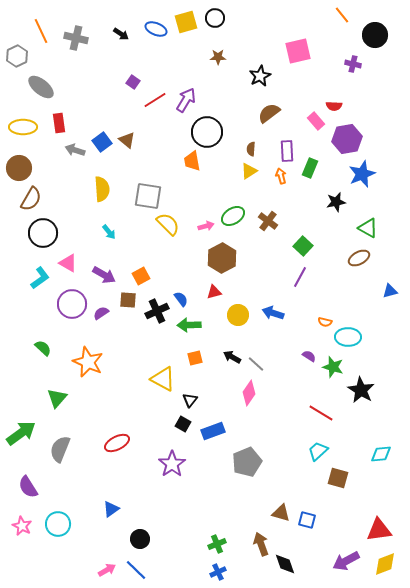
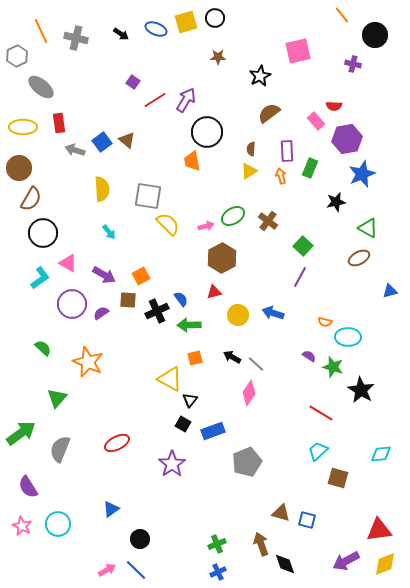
yellow triangle at (163, 379): moved 7 px right
